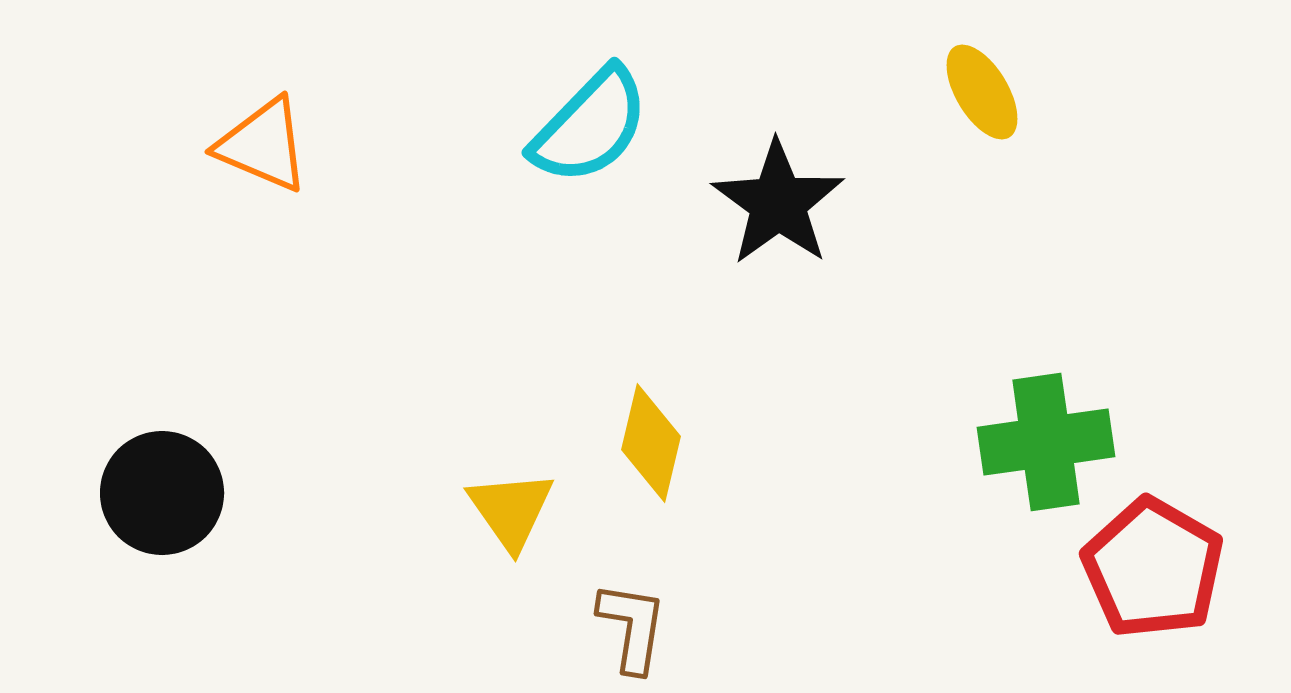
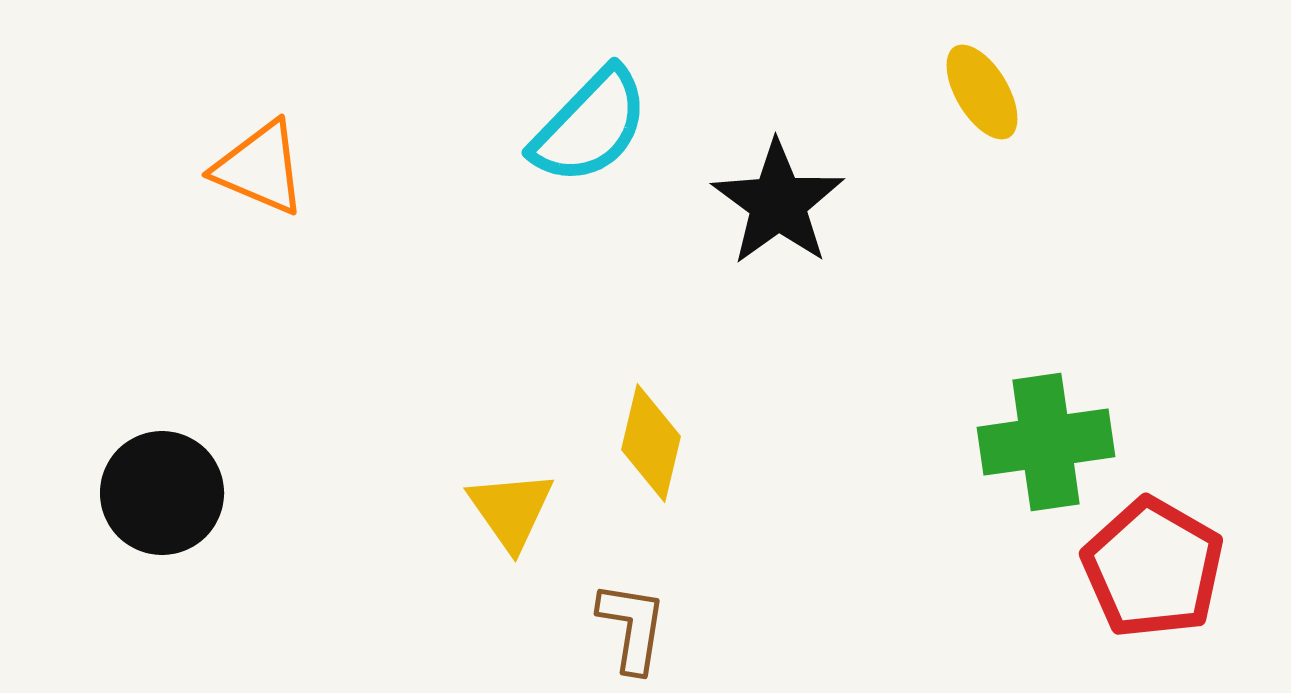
orange triangle: moved 3 px left, 23 px down
